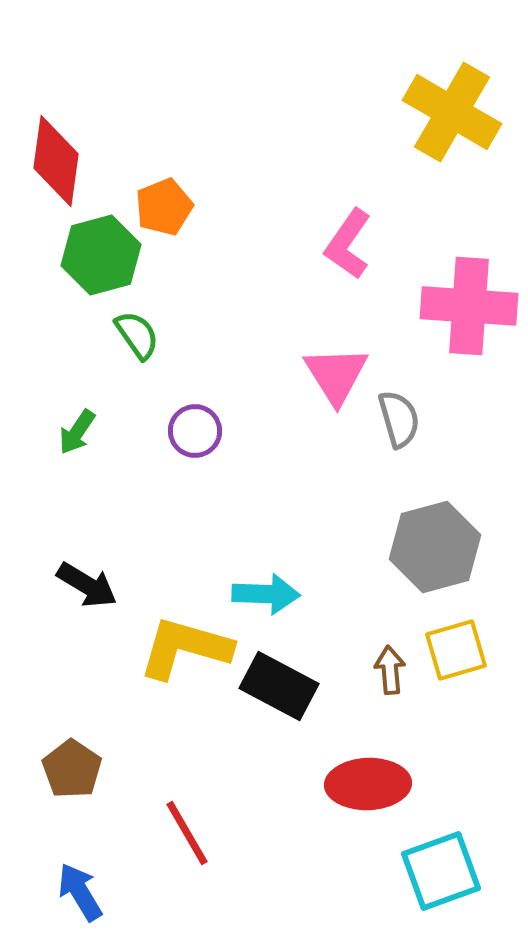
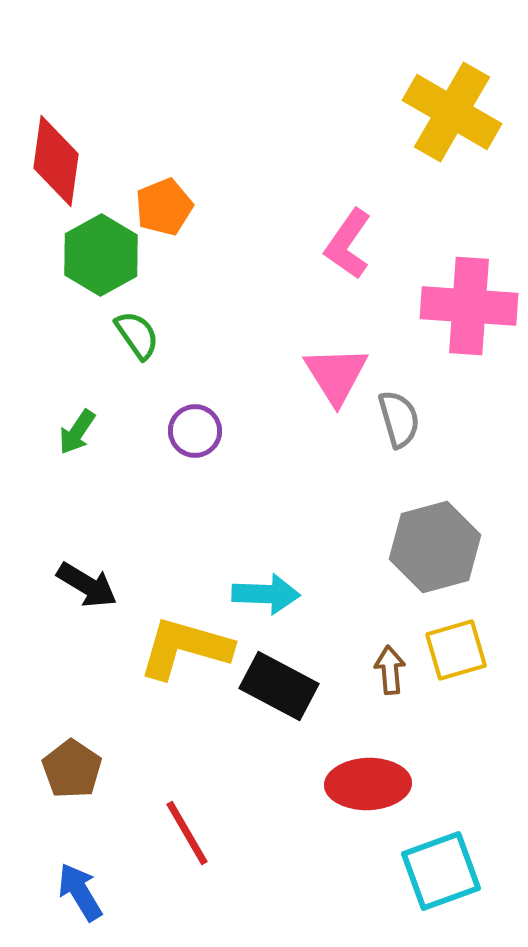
green hexagon: rotated 14 degrees counterclockwise
